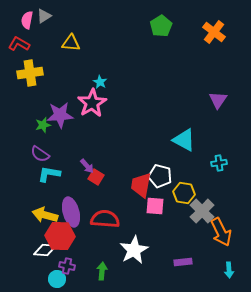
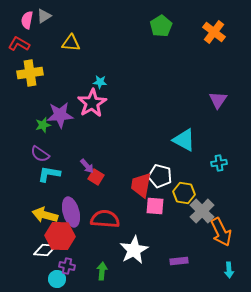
cyan star: rotated 24 degrees counterclockwise
purple rectangle: moved 4 px left, 1 px up
